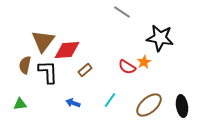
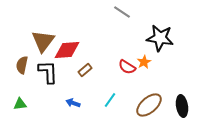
brown semicircle: moved 3 px left
